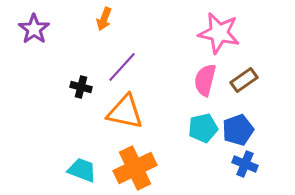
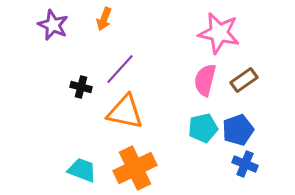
purple star: moved 19 px right, 4 px up; rotated 12 degrees counterclockwise
purple line: moved 2 px left, 2 px down
